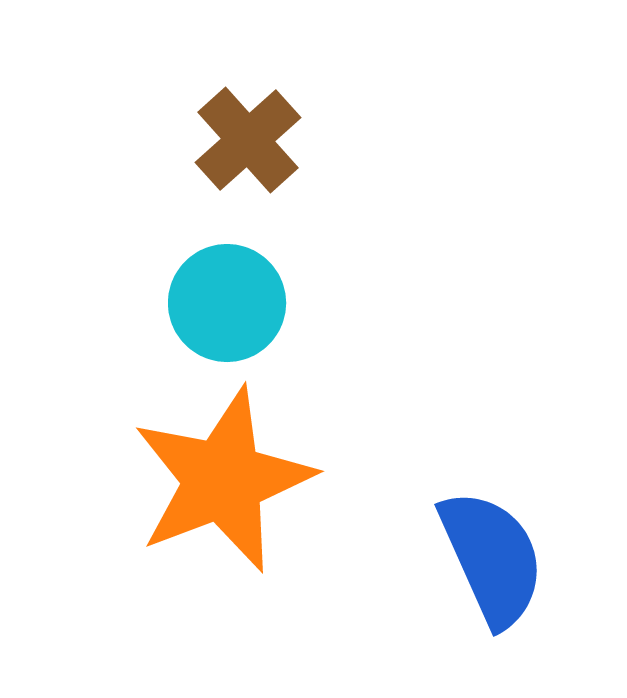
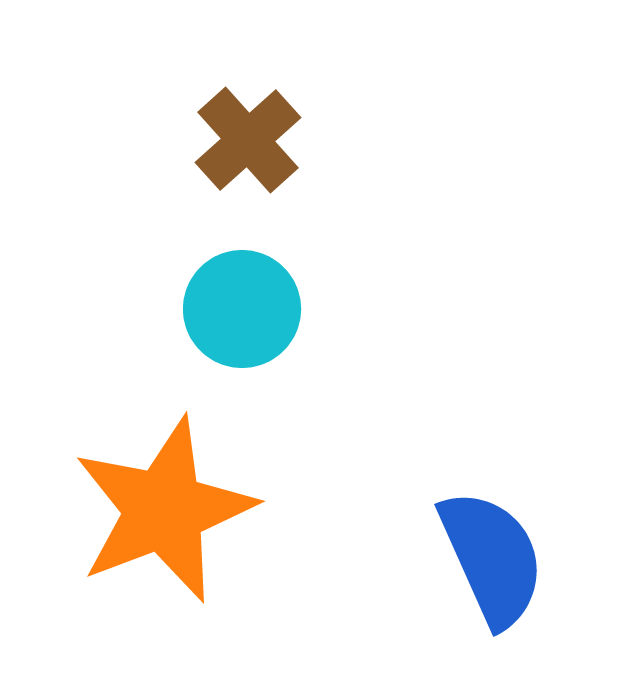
cyan circle: moved 15 px right, 6 px down
orange star: moved 59 px left, 30 px down
